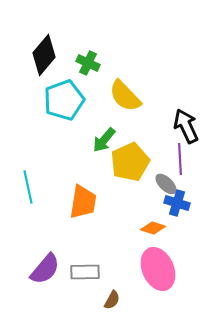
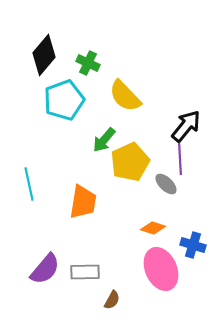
black arrow: rotated 64 degrees clockwise
cyan line: moved 1 px right, 3 px up
blue cross: moved 16 px right, 42 px down
pink ellipse: moved 3 px right
